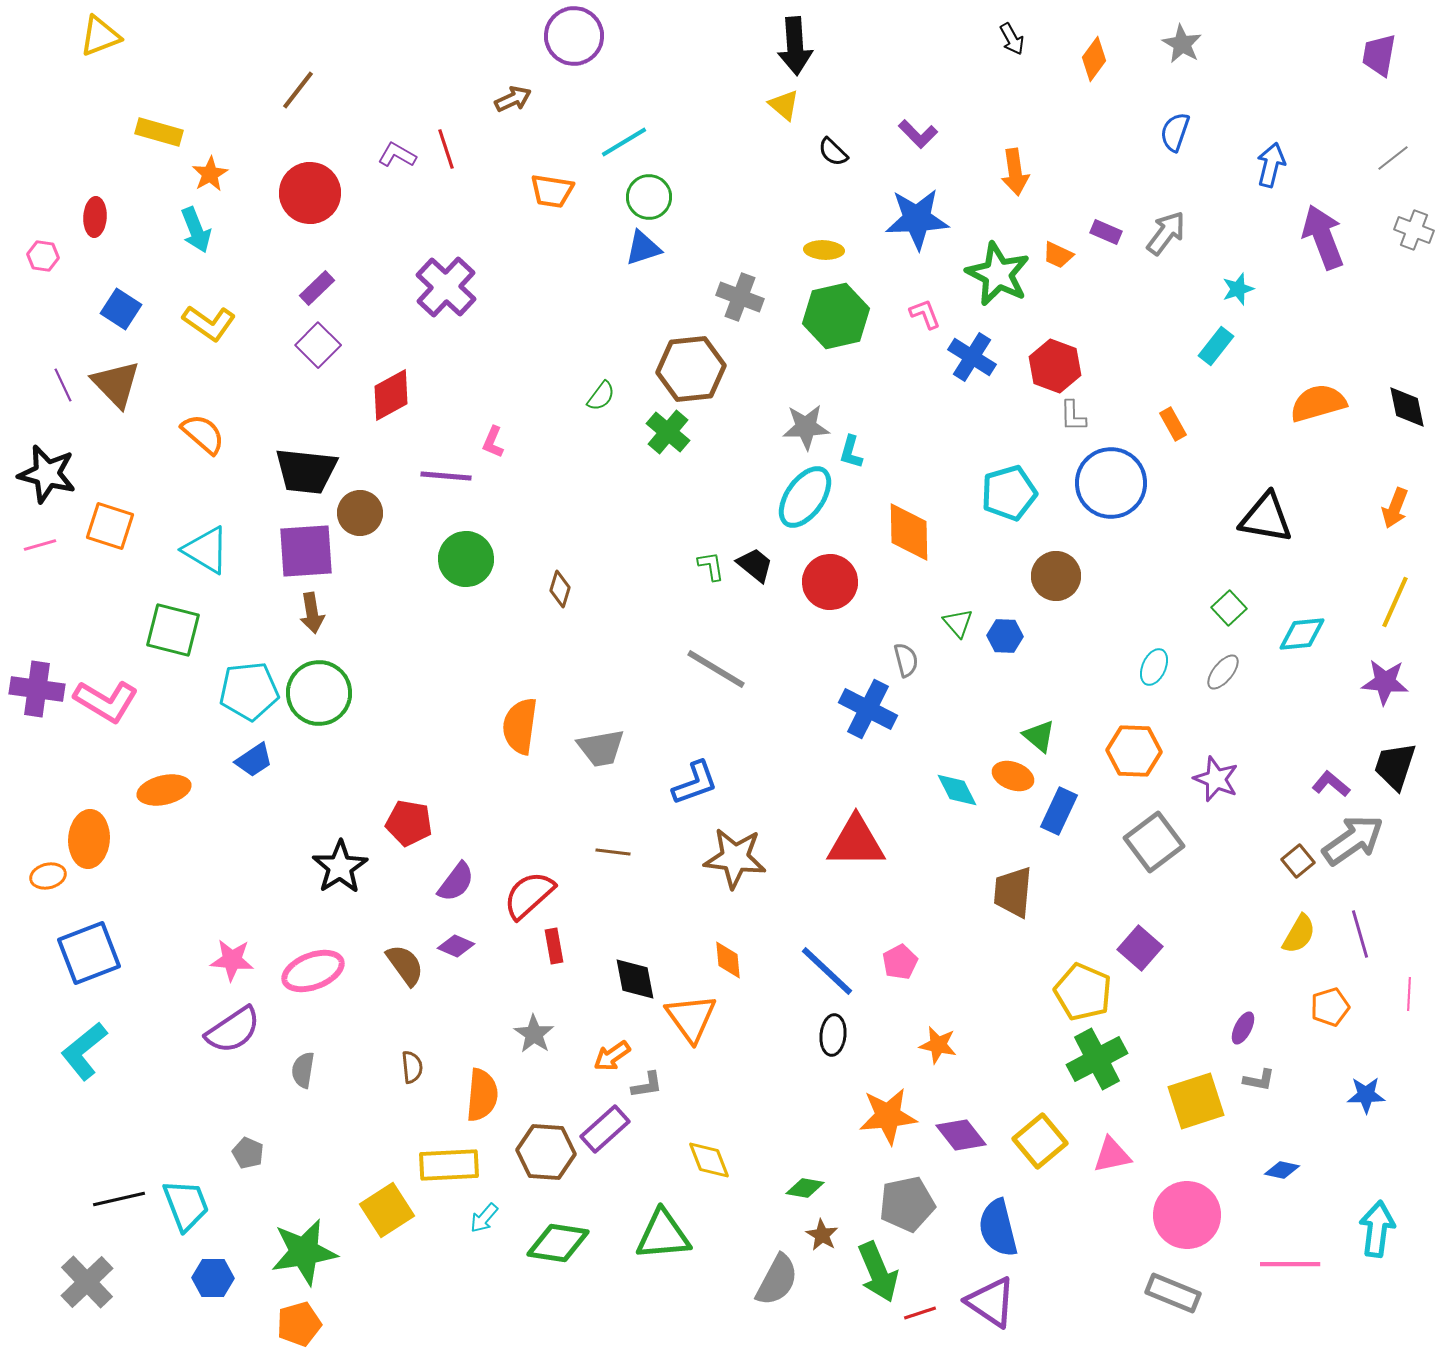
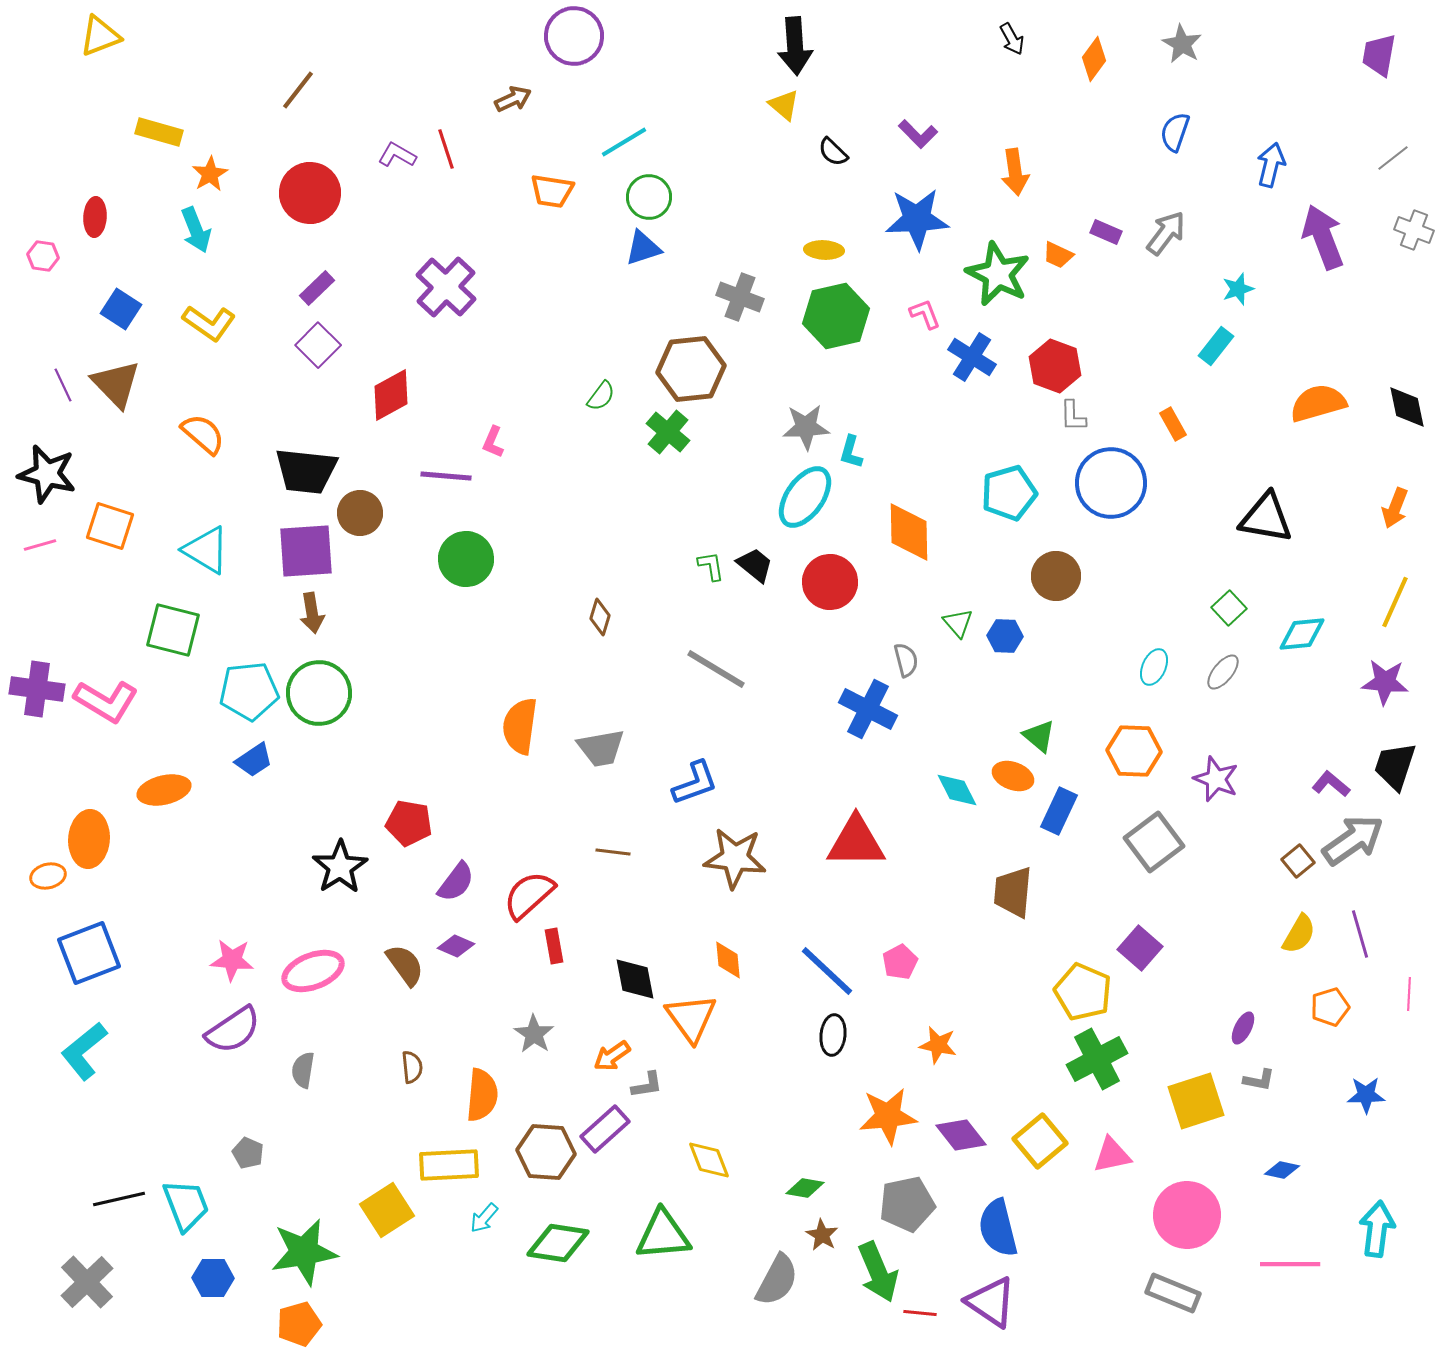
brown diamond at (560, 589): moved 40 px right, 28 px down
red line at (920, 1313): rotated 24 degrees clockwise
